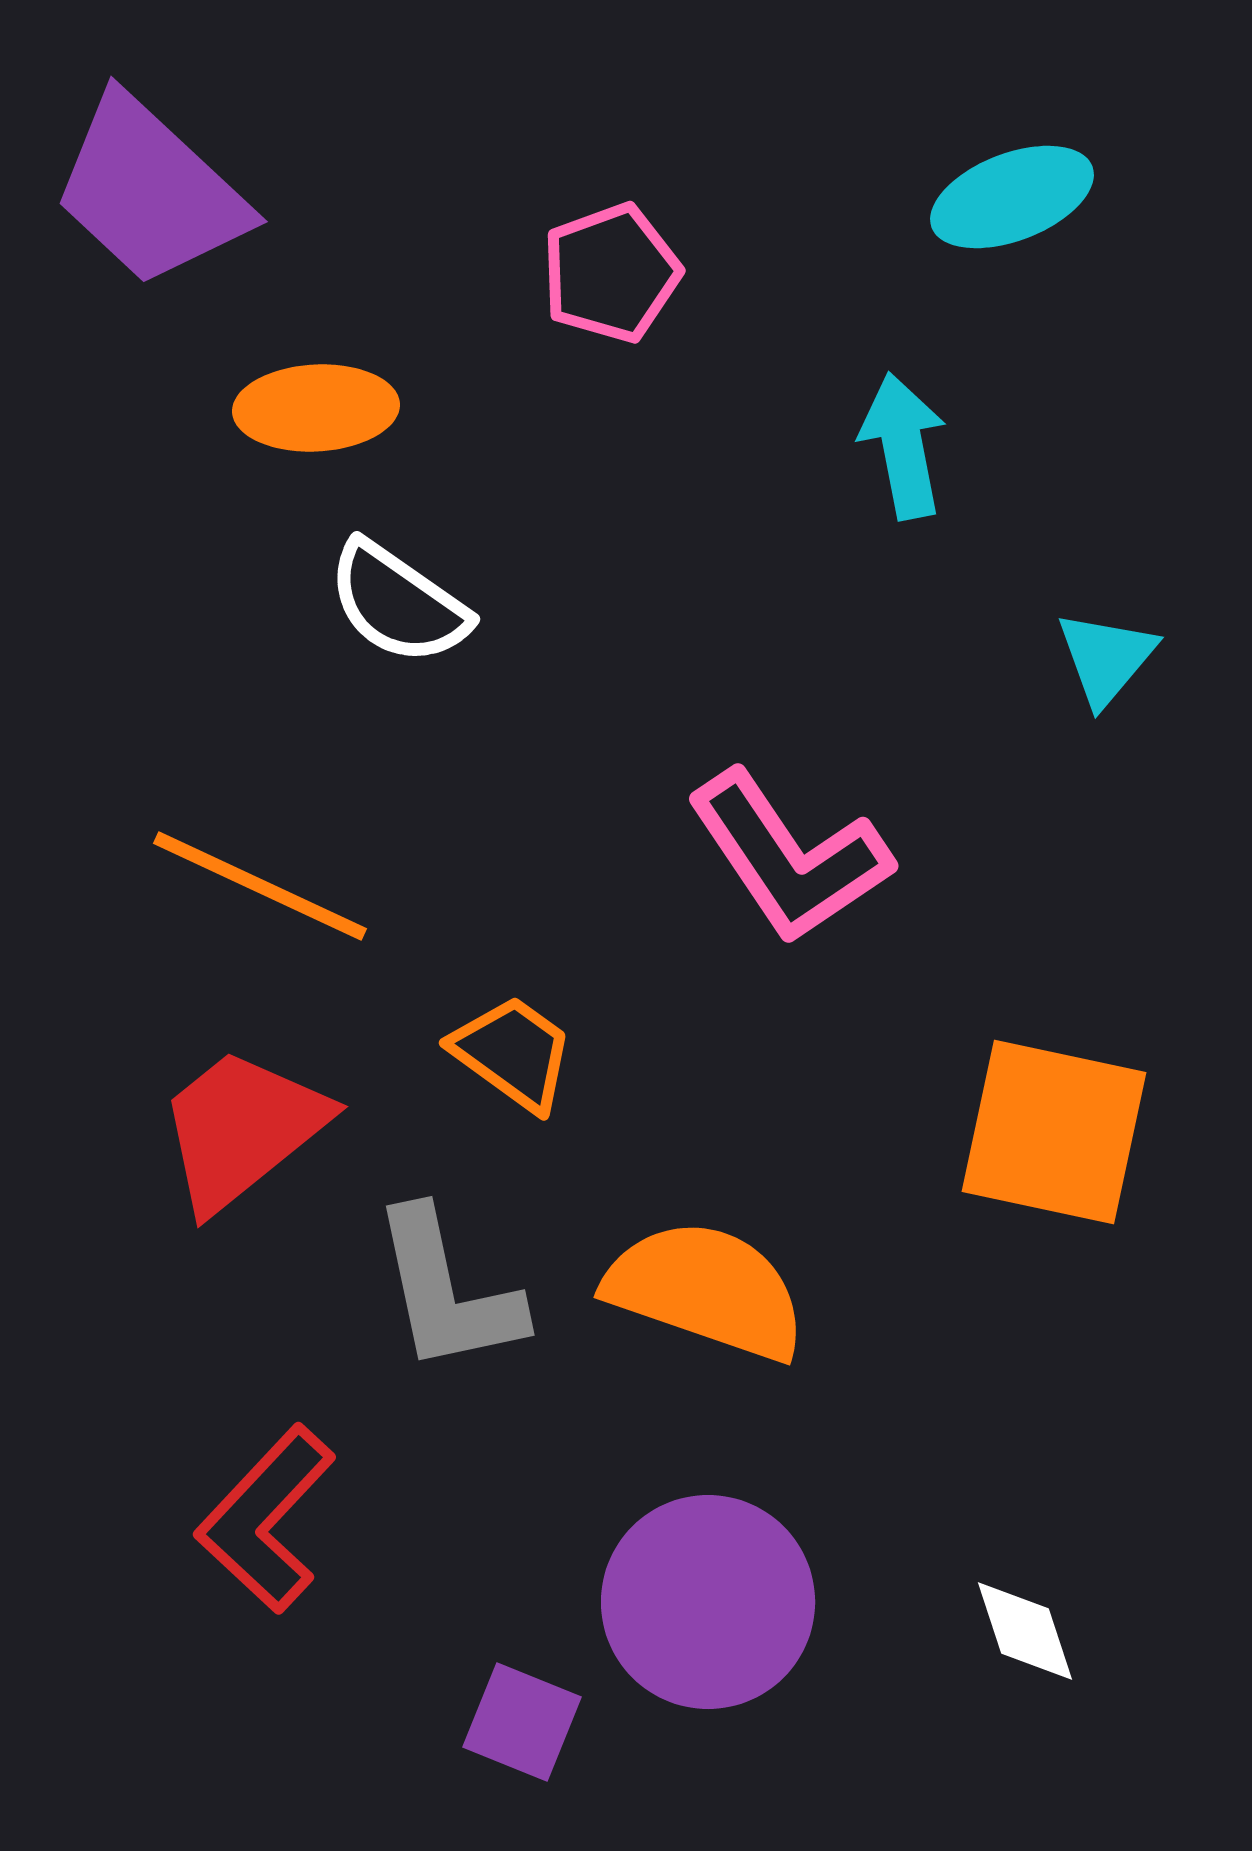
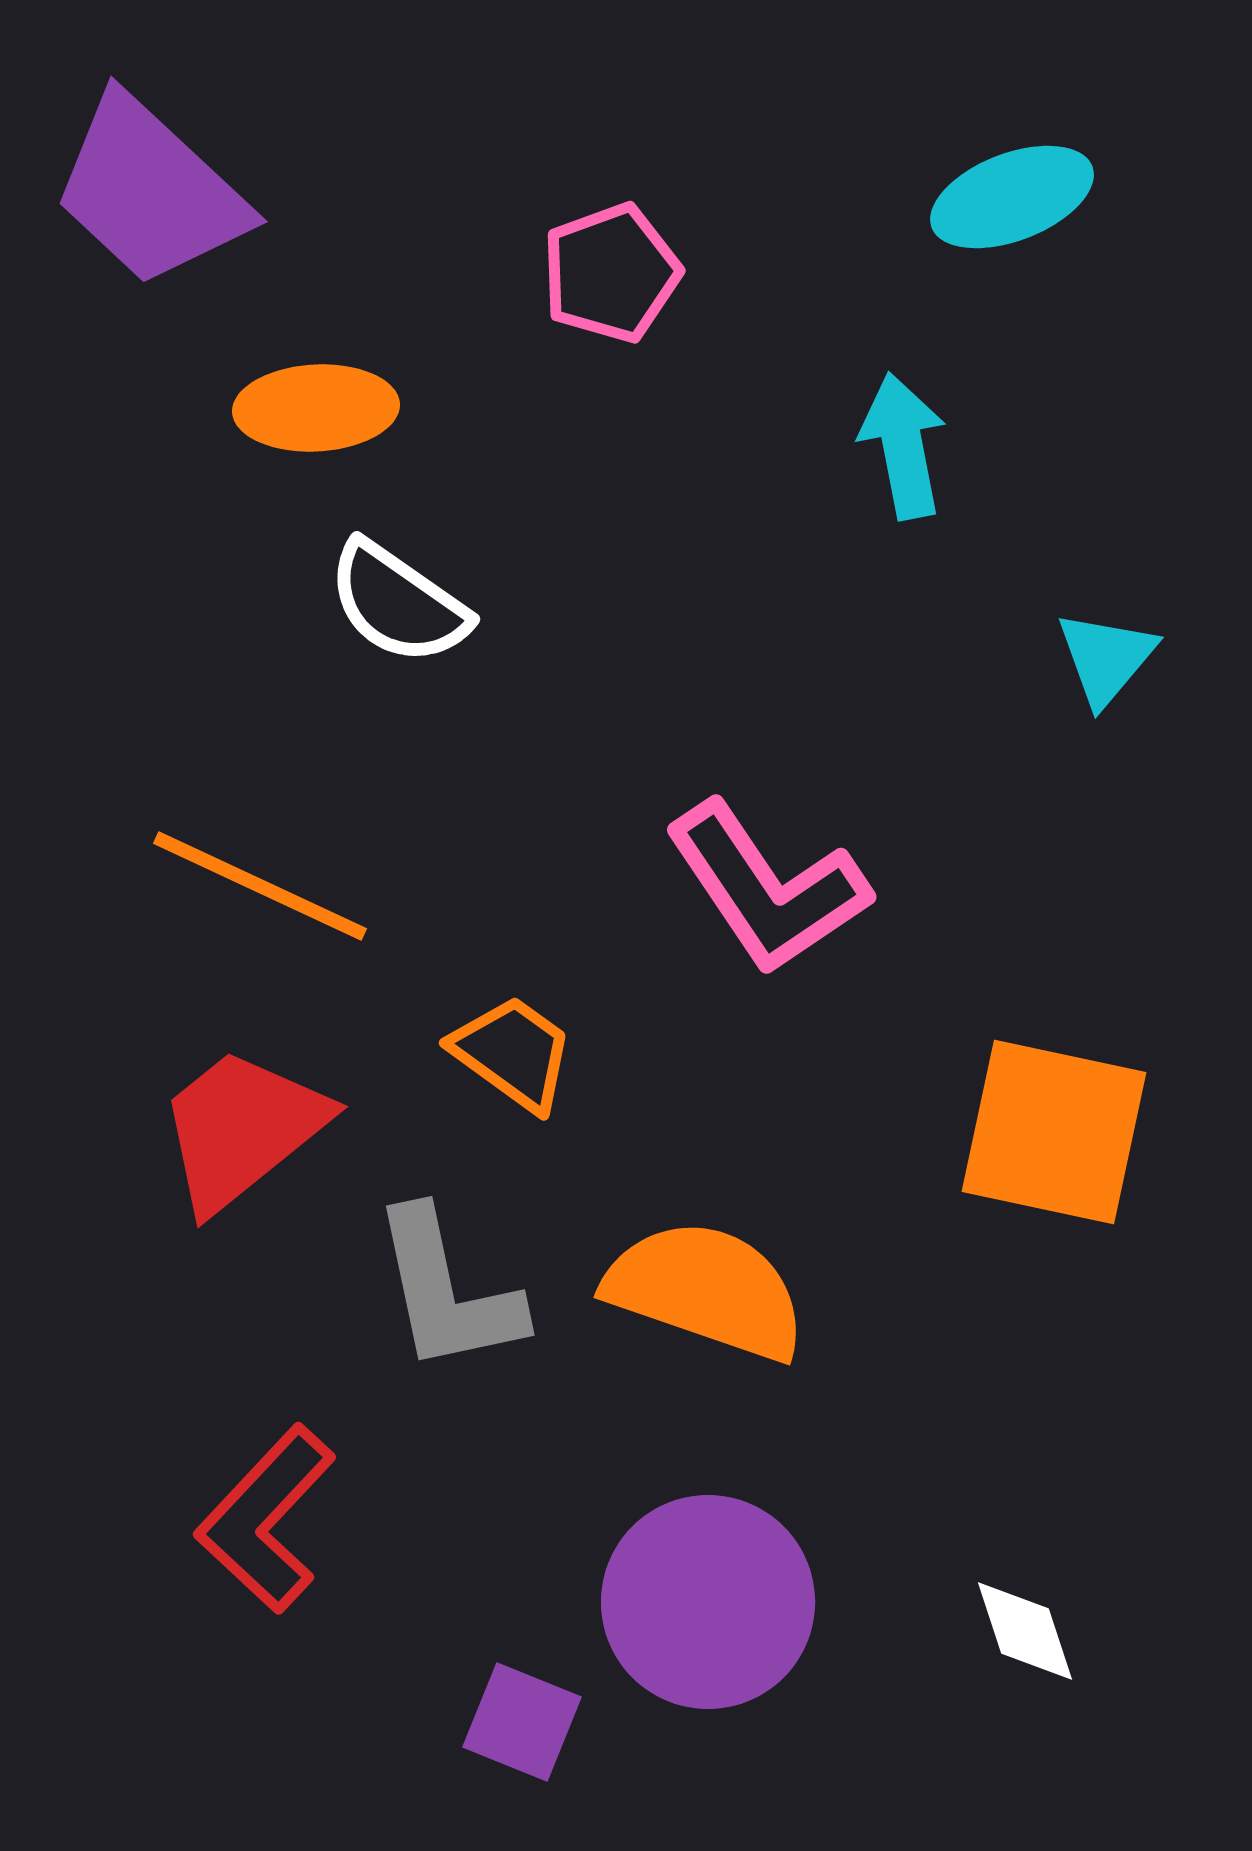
pink L-shape: moved 22 px left, 31 px down
